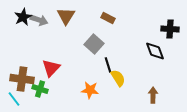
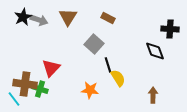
brown triangle: moved 2 px right, 1 px down
brown cross: moved 3 px right, 5 px down
